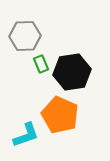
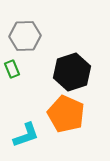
green rectangle: moved 29 px left, 5 px down
black hexagon: rotated 9 degrees counterclockwise
orange pentagon: moved 6 px right, 1 px up
